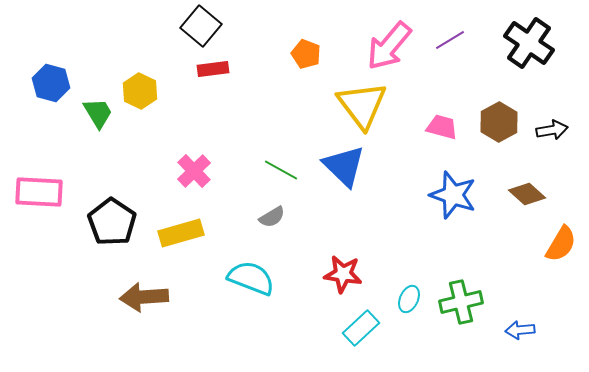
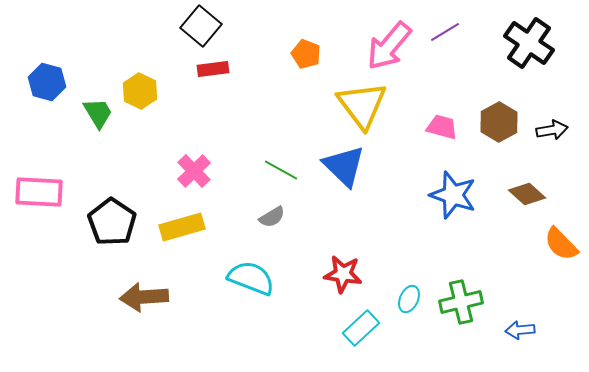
purple line: moved 5 px left, 8 px up
blue hexagon: moved 4 px left, 1 px up
yellow rectangle: moved 1 px right, 6 px up
orange semicircle: rotated 105 degrees clockwise
